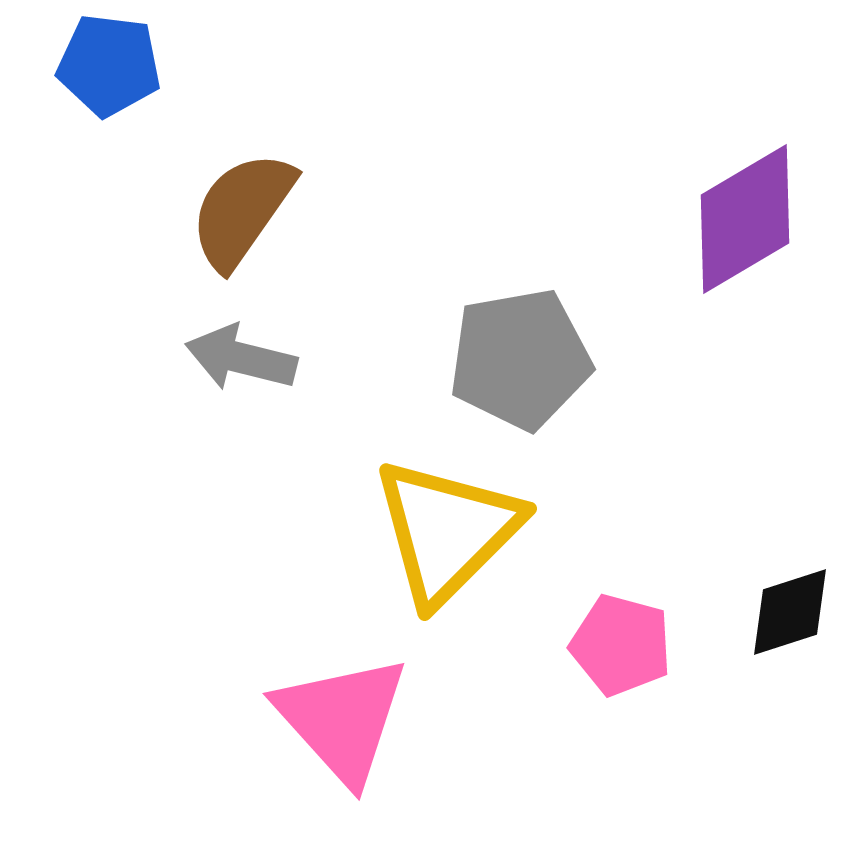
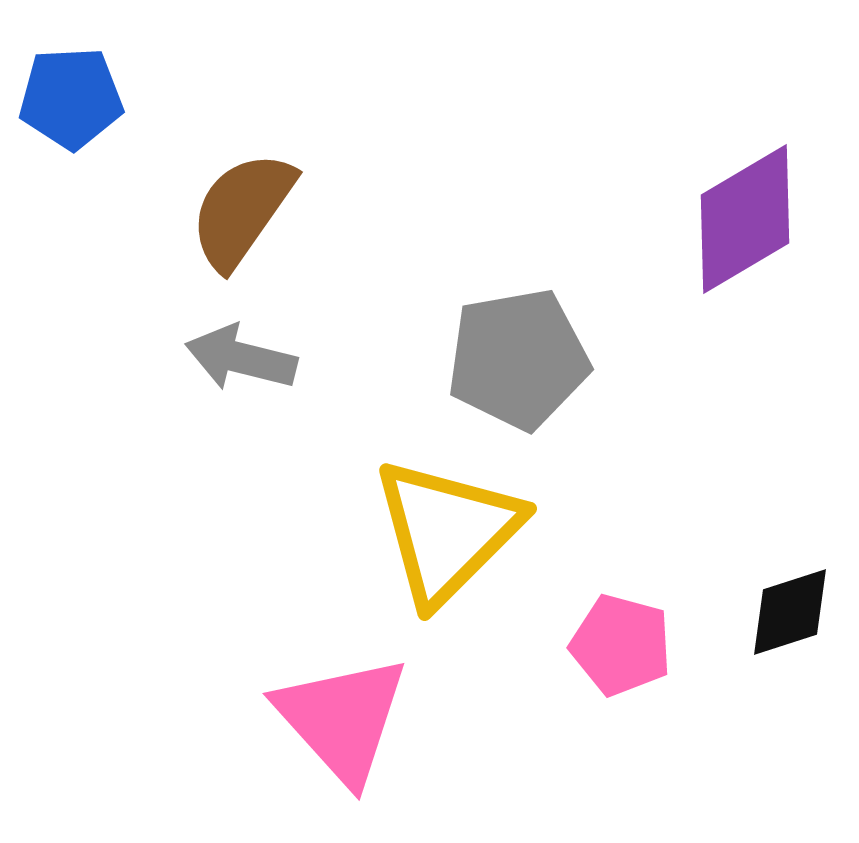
blue pentagon: moved 38 px left, 33 px down; rotated 10 degrees counterclockwise
gray pentagon: moved 2 px left
